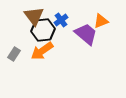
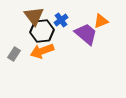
black hexagon: moved 1 px left, 1 px down
orange arrow: rotated 15 degrees clockwise
